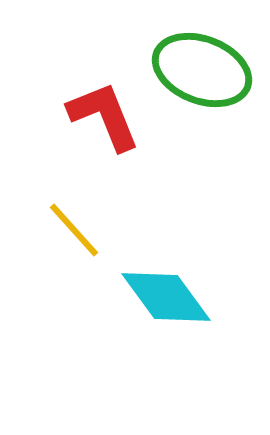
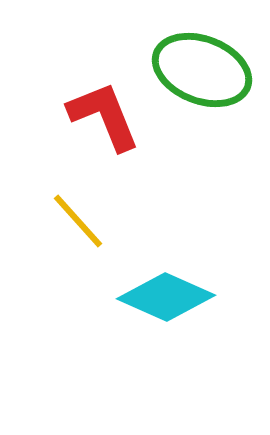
yellow line: moved 4 px right, 9 px up
cyan diamond: rotated 30 degrees counterclockwise
